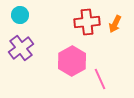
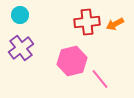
orange arrow: rotated 36 degrees clockwise
pink hexagon: rotated 16 degrees clockwise
pink line: rotated 15 degrees counterclockwise
